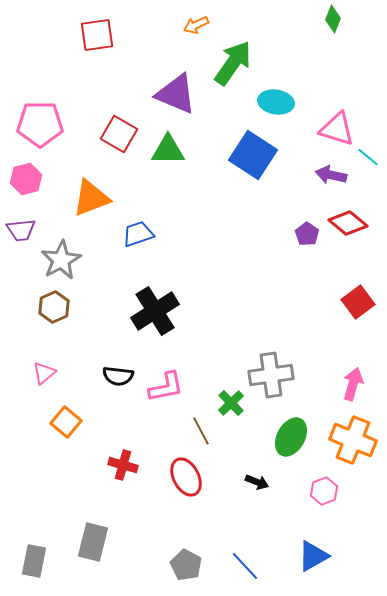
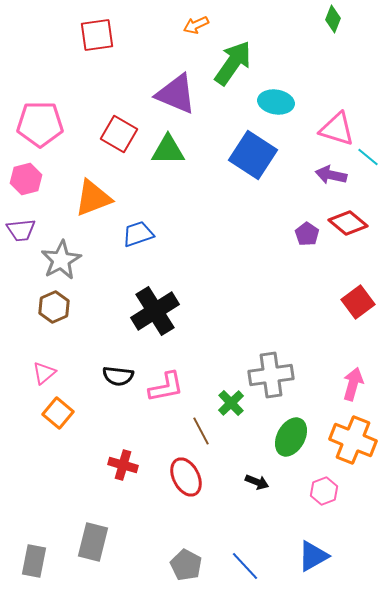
orange triangle at (91, 198): moved 2 px right
orange square at (66, 422): moved 8 px left, 9 px up
